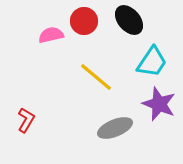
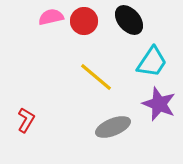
pink semicircle: moved 18 px up
gray ellipse: moved 2 px left, 1 px up
